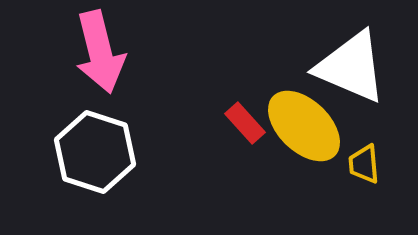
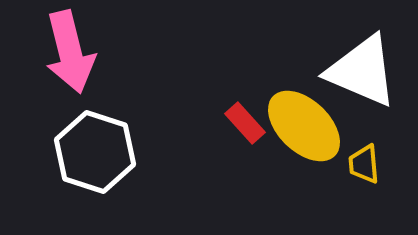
pink arrow: moved 30 px left
white triangle: moved 11 px right, 4 px down
